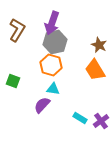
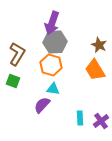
brown L-shape: moved 24 px down
gray hexagon: rotated 10 degrees clockwise
cyan rectangle: rotated 56 degrees clockwise
